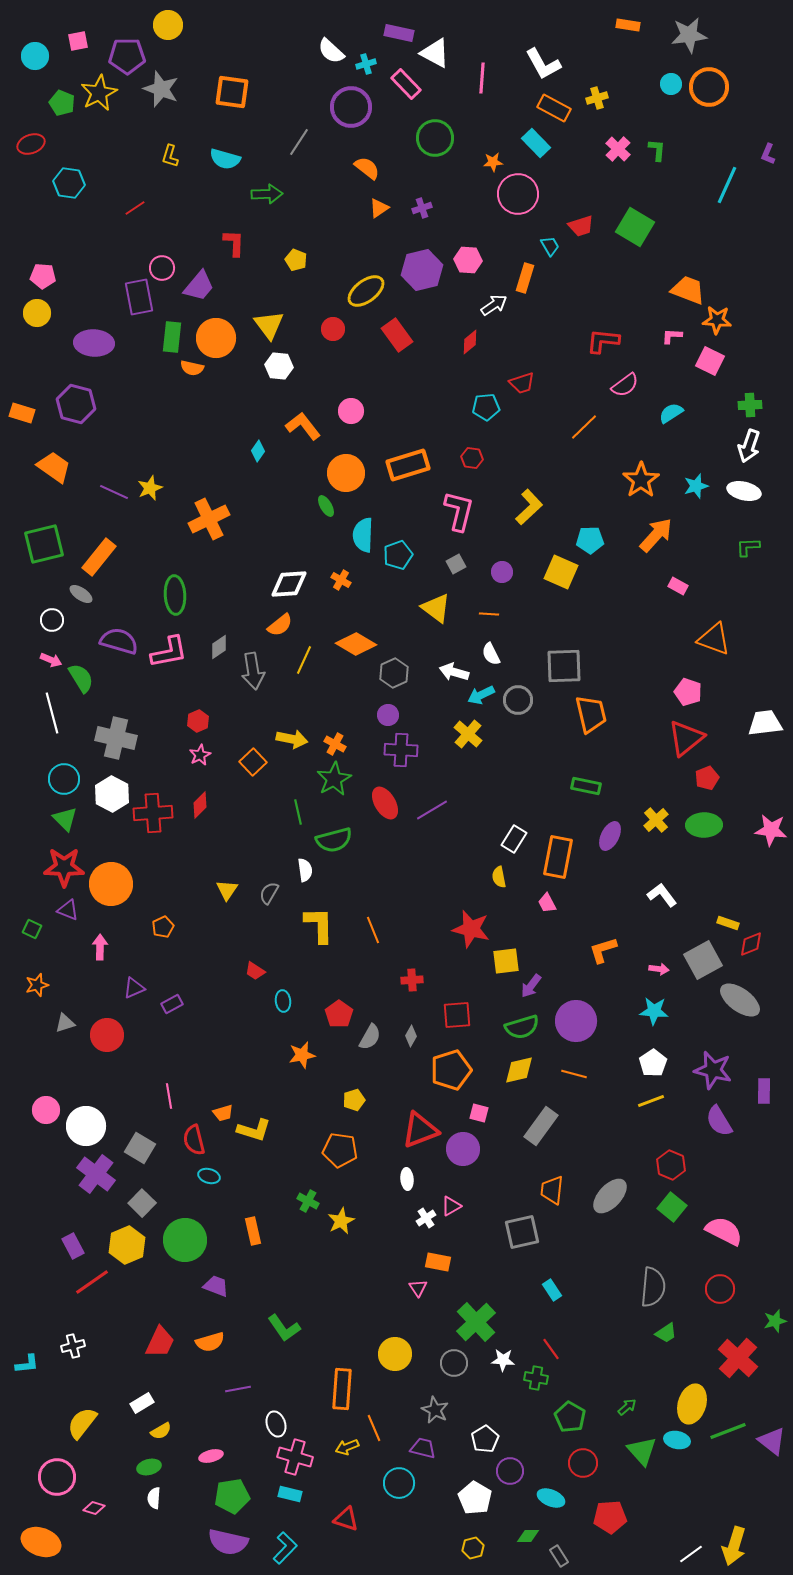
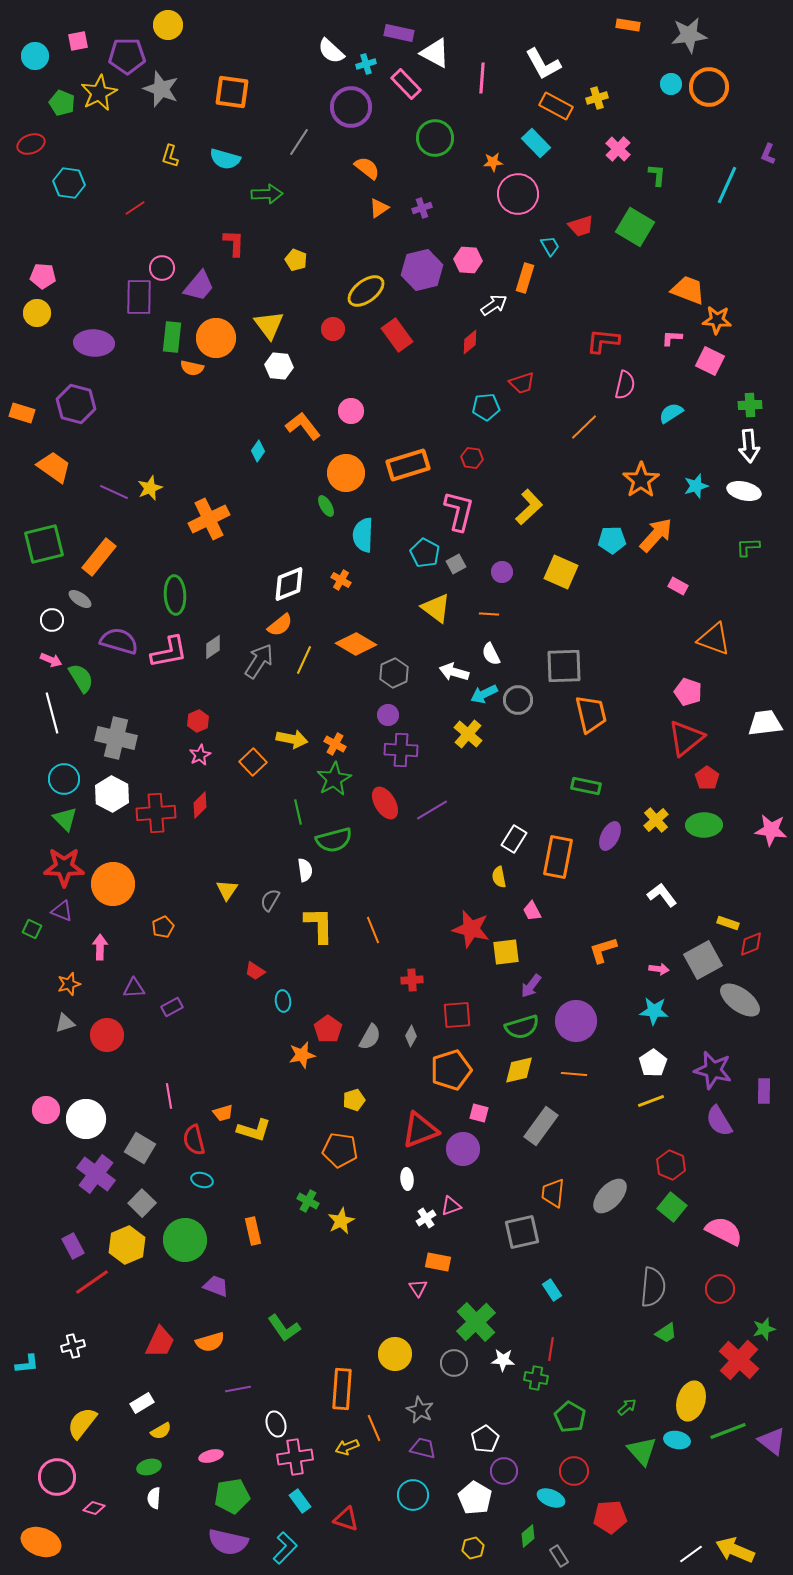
orange rectangle at (554, 108): moved 2 px right, 2 px up
green L-shape at (657, 150): moved 25 px down
purple rectangle at (139, 297): rotated 12 degrees clockwise
pink L-shape at (672, 336): moved 2 px down
pink semicircle at (625, 385): rotated 40 degrees counterclockwise
white arrow at (749, 446): rotated 24 degrees counterclockwise
cyan pentagon at (590, 540): moved 22 px right
cyan pentagon at (398, 555): moved 27 px right, 2 px up; rotated 24 degrees counterclockwise
white diamond at (289, 584): rotated 18 degrees counterclockwise
gray ellipse at (81, 594): moved 1 px left, 5 px down
gray diamond at (219, 647): moved 6 px left
gray arrow at (253, 671): moved 6 px right, 10 px up; rotated 138 degrees counterclockwise
cyan arrow at (481, 695): moved 3 px right, 1 px up
red pentagon at (707, 778): rotated 15 degrees counterclockwise
red cross at (153, 813): moved 3 px right
orange circle at (111, 884): moved 2 px right
gray semicircle at (269, 893): moved 1 px right, 7 px down
pink trapezoid at (547, 903): moved 15 px left, 8 px down
purple triangle at (68, 910): moved 6 px left, 1 px down
yellow square at (506, 961): moved 9 px up
orange star at (37, 985): moved 32 px right, 1 px up
purple triangle at (134, 988): rotated 20 degrees clockwise
purple rectangle at (172, 1004): moved 3 px down
red pentagon at (339, 1014): moved 11 px left, 15 px down
orange line at (574, 1074): rotated 10 degrees counterclockwise
white circle at (86, 1126): moved 7 px up
cyan ellipse at (209, 1176): moved 7 px left, 4 px down
orange trapezoid at (552, 1190): moved 1 px right, 3 px down
pink triangle at (451, 1206): rotated 10 degrees clockwise
green star at (775, 1321): moved 11 px left, 8 px down
red line at (551, 1349): rotated 45 degrees clockwise
red cross at (738, 1358): moved 1 px right, 2 px down
yellow ellipse at (692, 1404): moved 1 px left, 3 px up
gray star at (435, 1410): moved 15 px left
pink cross at (295, 1457): rotated 24 degrees counterclockwise
red circle at (583, 1463): moved 9 px left, 8 px down
purple circle at (510, 1471): moved 6 px left
cyan circle at (399, 1483): moved 14 px right, 12 px down
cyan rectangle at (290, 1494): moved 10 px right, 7 px down; rotated 40 degrees clockwise
green diamond at (528, 1536): rotated 40 degrees counterclockwise
yellow arrow at (734, 1546): moved 1 px right, 4 px down; rotated 96 degrees clockwise
